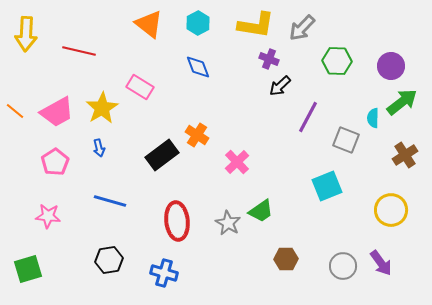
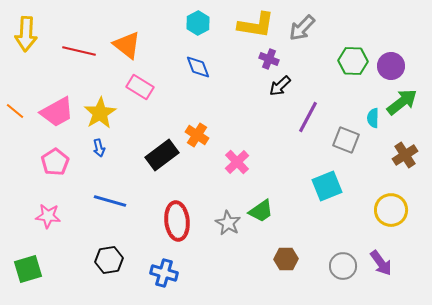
orange triangle: moved 22 px left, 21 px down
green hexagon: moved 16 px right
yellow star: moved 2 px left, 5 px down
